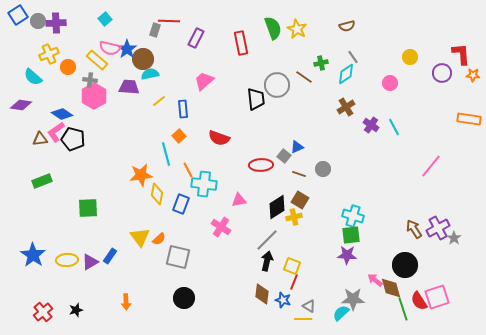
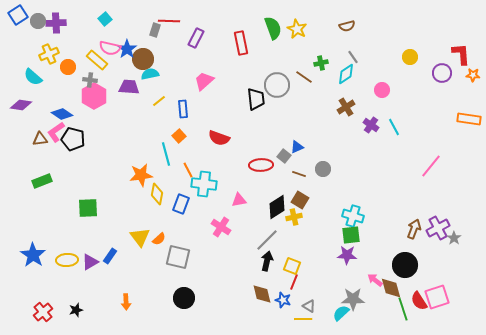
pink circle at (390, 83): moved 8 px left, 7 px down
brown arrow at (414, 229): rotated 54 degrees clockwise
brown diamond at (262, 294): rotated 20 degrees counterclockwise
